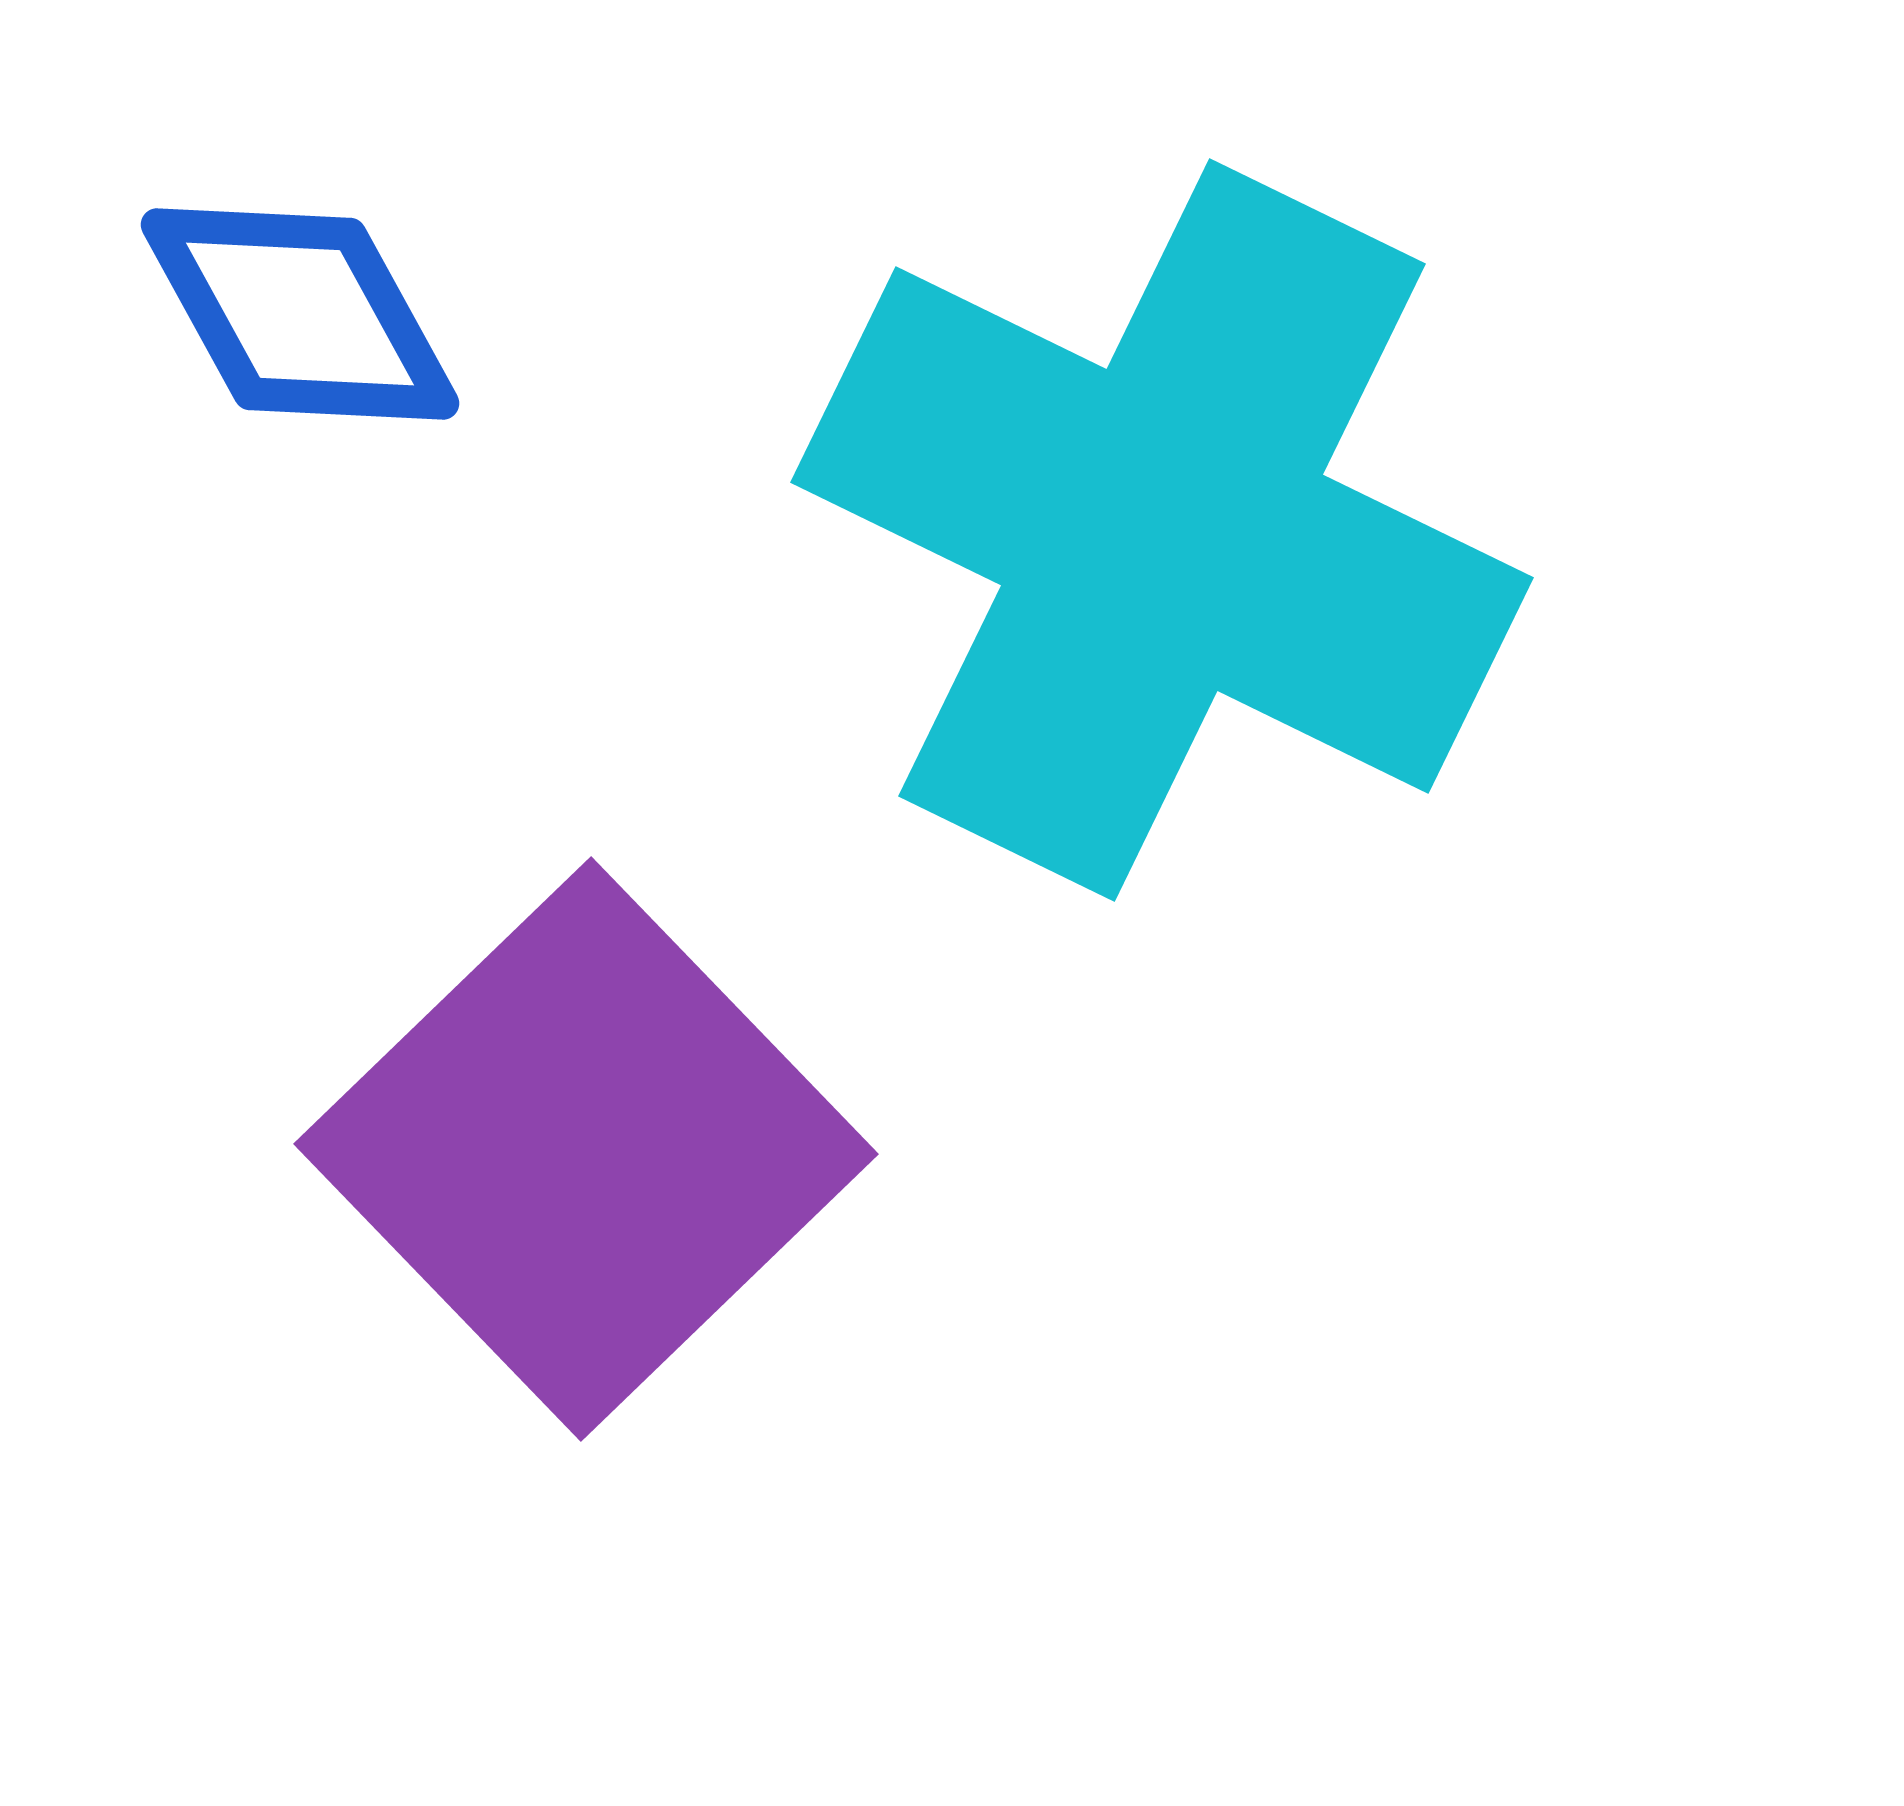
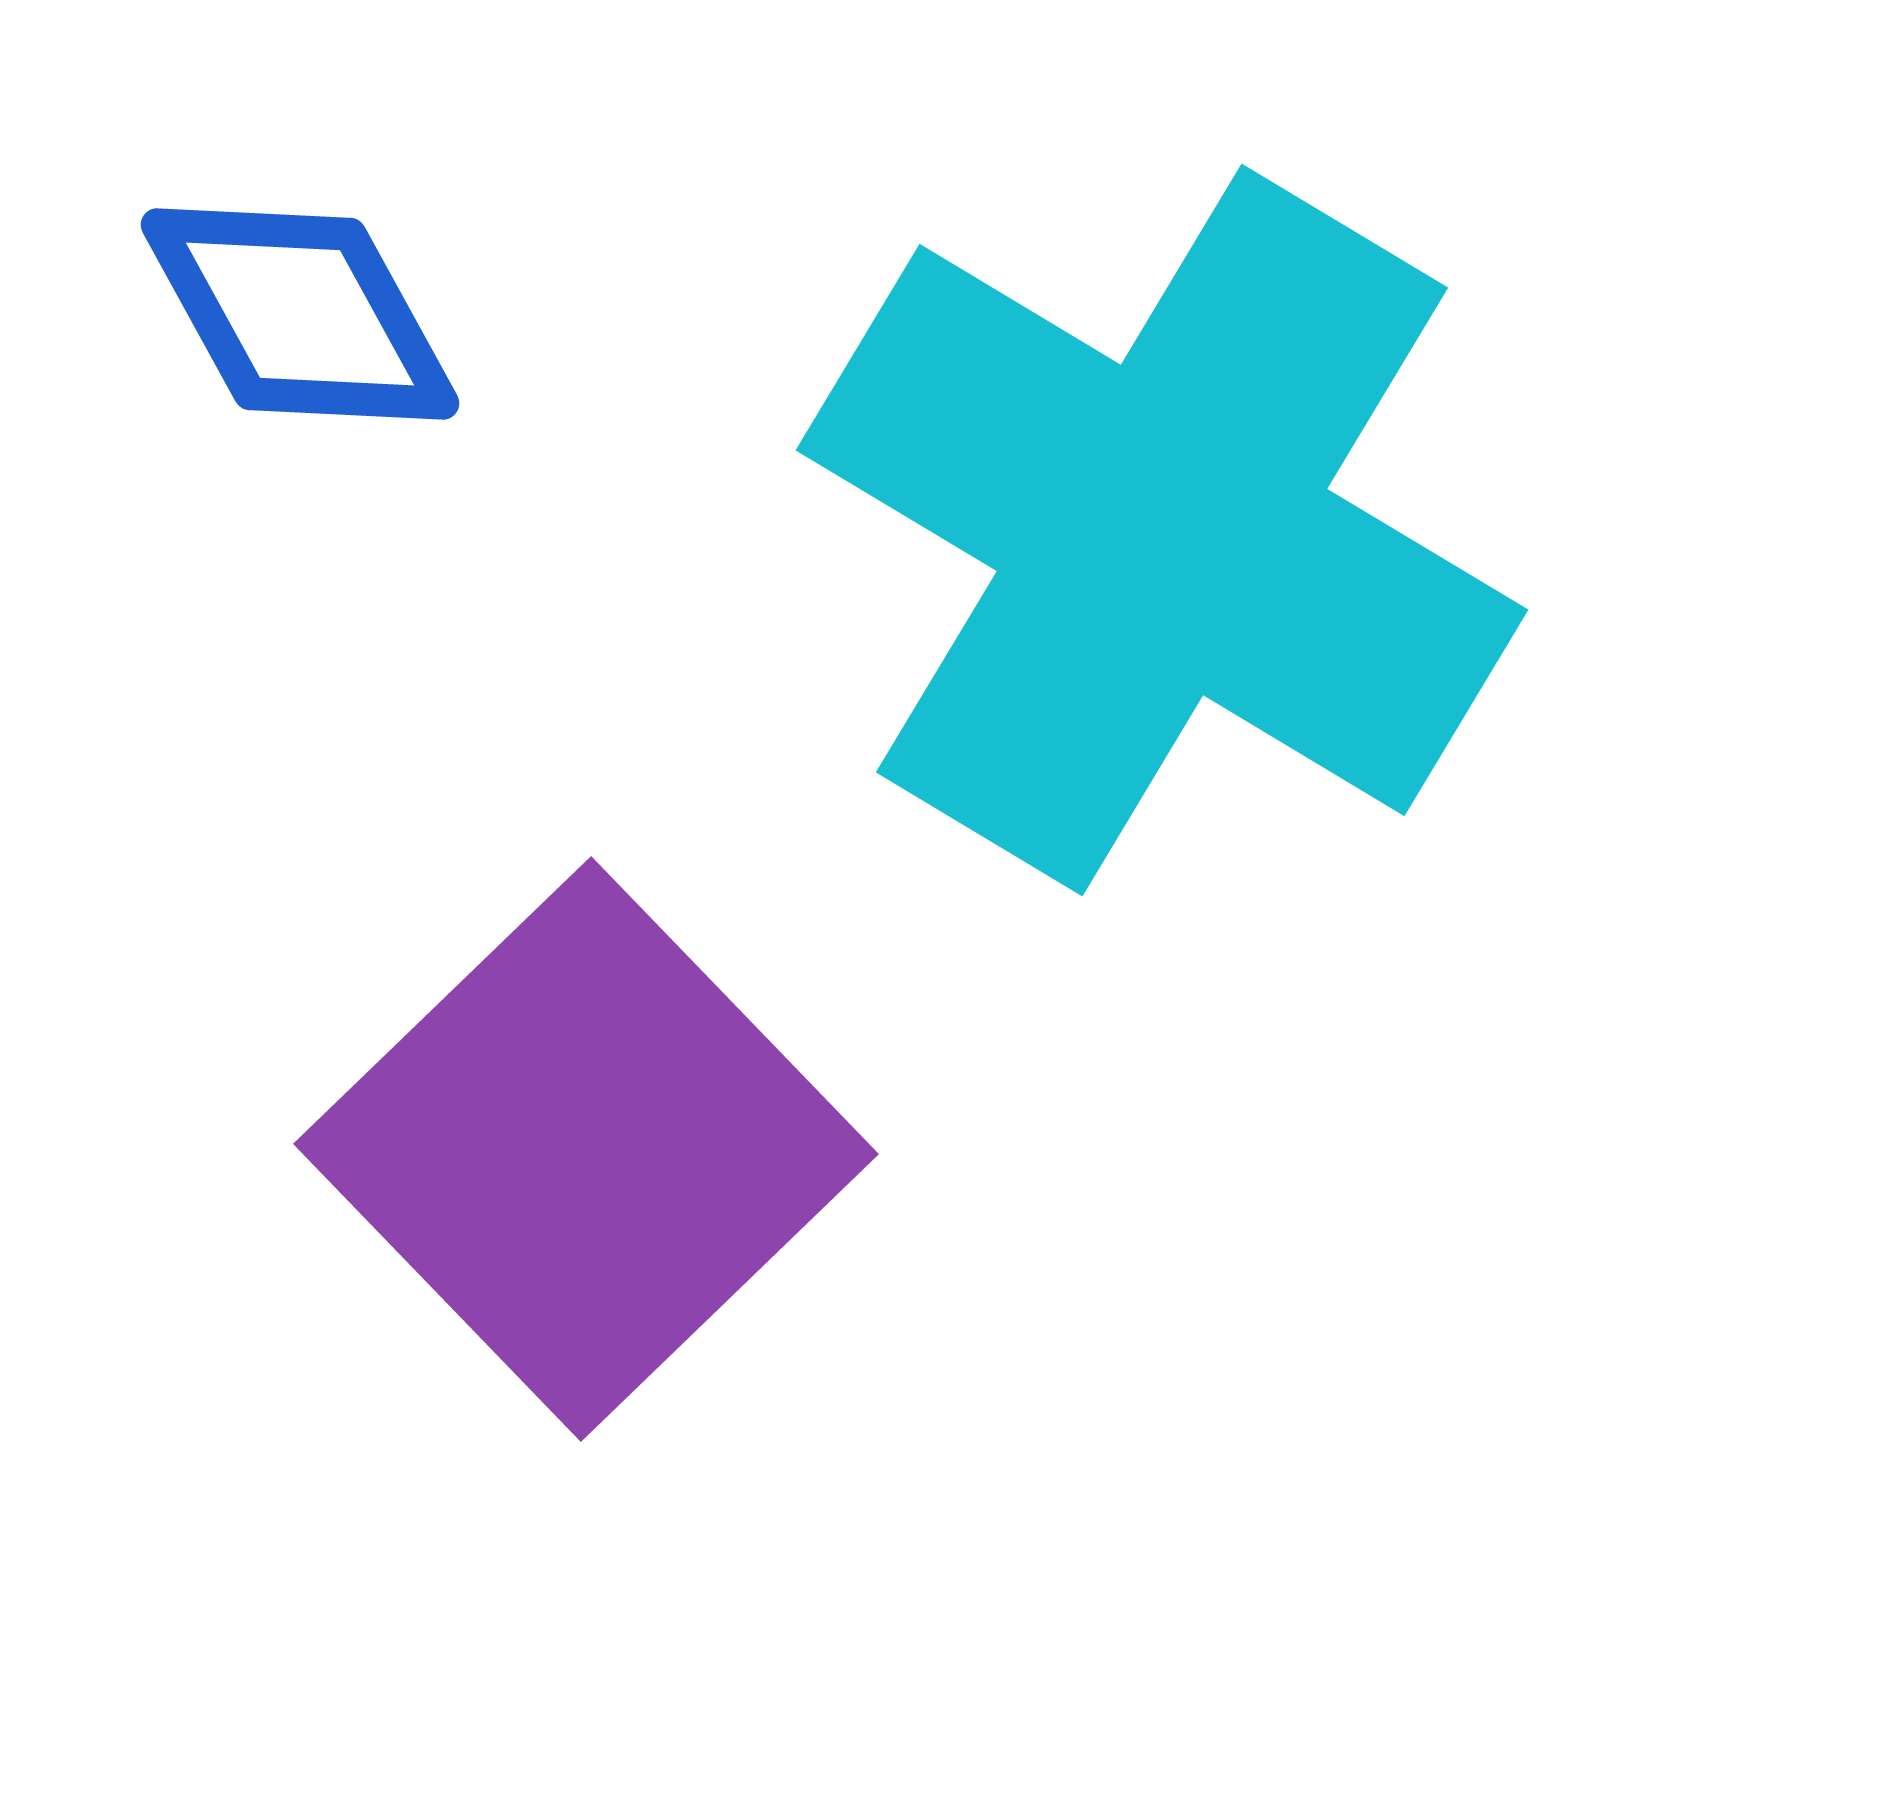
cyan cross: rotated 5 degrees clockwise
